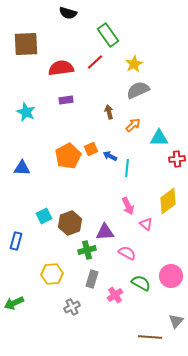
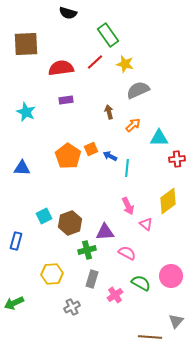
yellow star: moved 9 px left; rotated 30 degrees counterclockwise
orange pentagon: rotated 10 degrees counterclockwise
